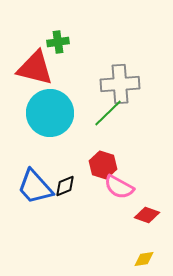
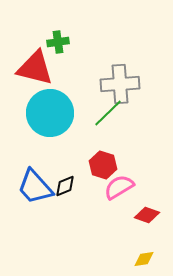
pink semicircle: rotated 120 degrees clockwise
